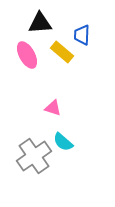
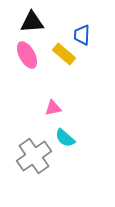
black triangle: moved 8 px left, 1 px up
yellow rectangle: moved 2 px right, 2 px down
pink triangle: rotated 30 degrees counterclockwise
cyan semicircle: moved 2 px right, 4 px up
